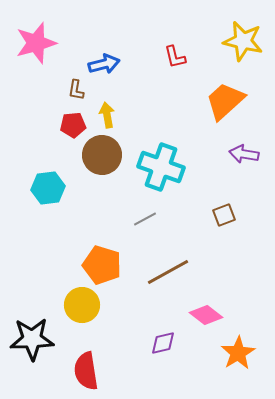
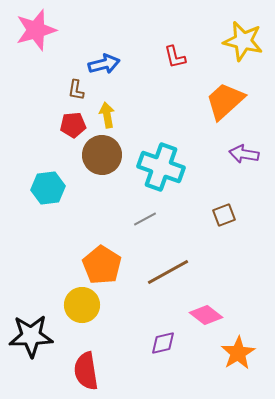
pink star: moved 13 px up
orange pentagon: rotated 15 degrees clockwise
black star: moved 1 px left, 3 px up
